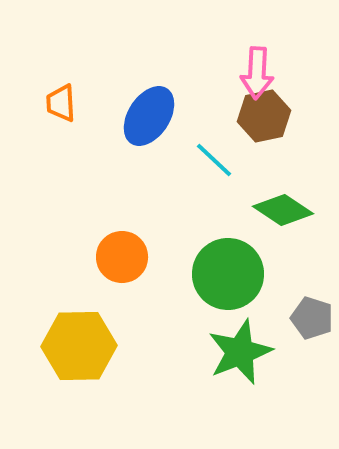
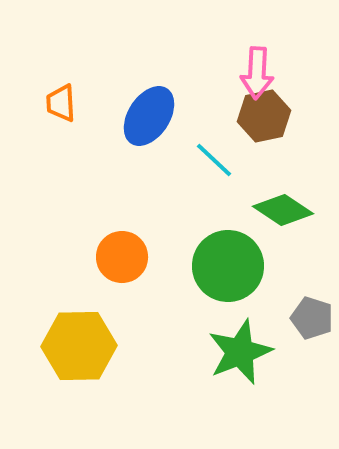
green circle: moved 8 px up
